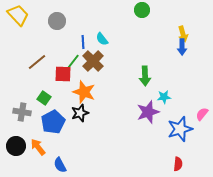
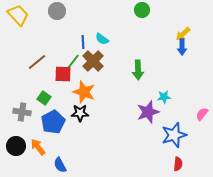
gray circle: moved 10 px up
yellow arrow: rotated 63 degrees clockwise
cyan semicircle: rotated 16 degrees counterclockwise
green arrow: moved 7 px left, 6 px up
black star: rotated 18 degrees clockwise
blue star: moved 6 px left, 6 px down
